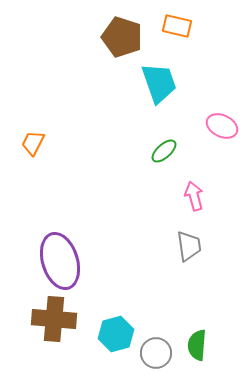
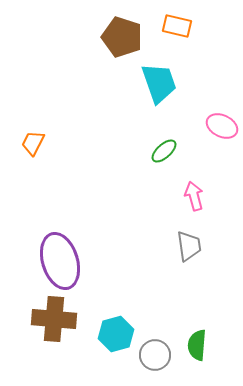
gray circle: moved 1 px left, 2 px down
